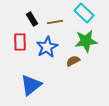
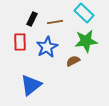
black rectangle: rotated 56 degrees clockwise
